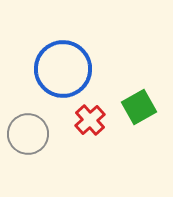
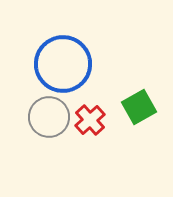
blue circle: moved 5 px up
gray circle: moved 21 px right, 17 px up
